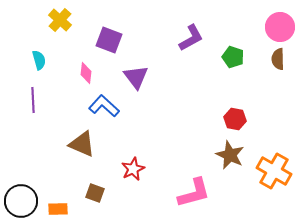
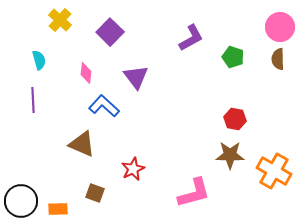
purple square: moved 1 px right, 8 px up; rotated 24 degrees clockwise
brown star: rotated 24 degrees counterclockwise
